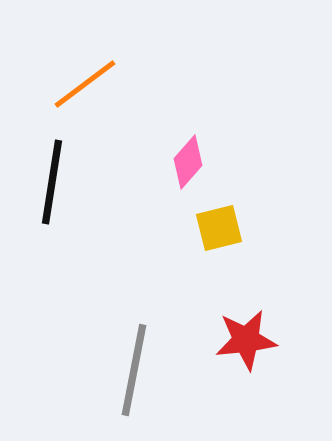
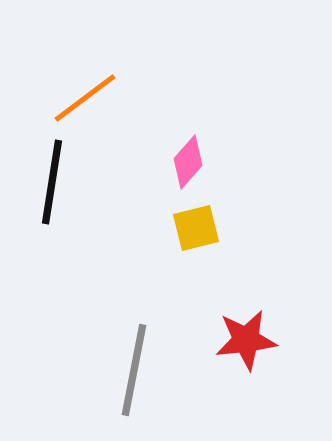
orange line: moved 14 px down
yellow square: moved 23 px left
